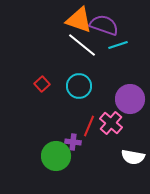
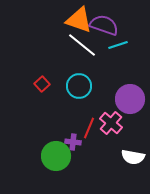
red line: moved 2 px down
